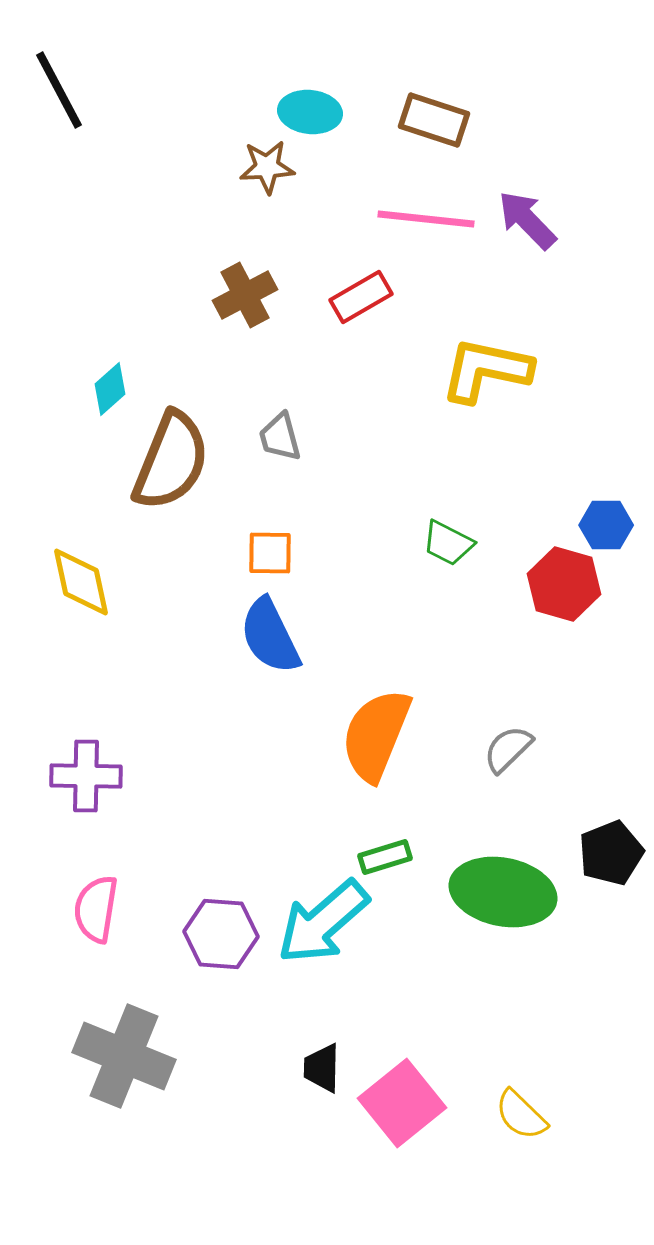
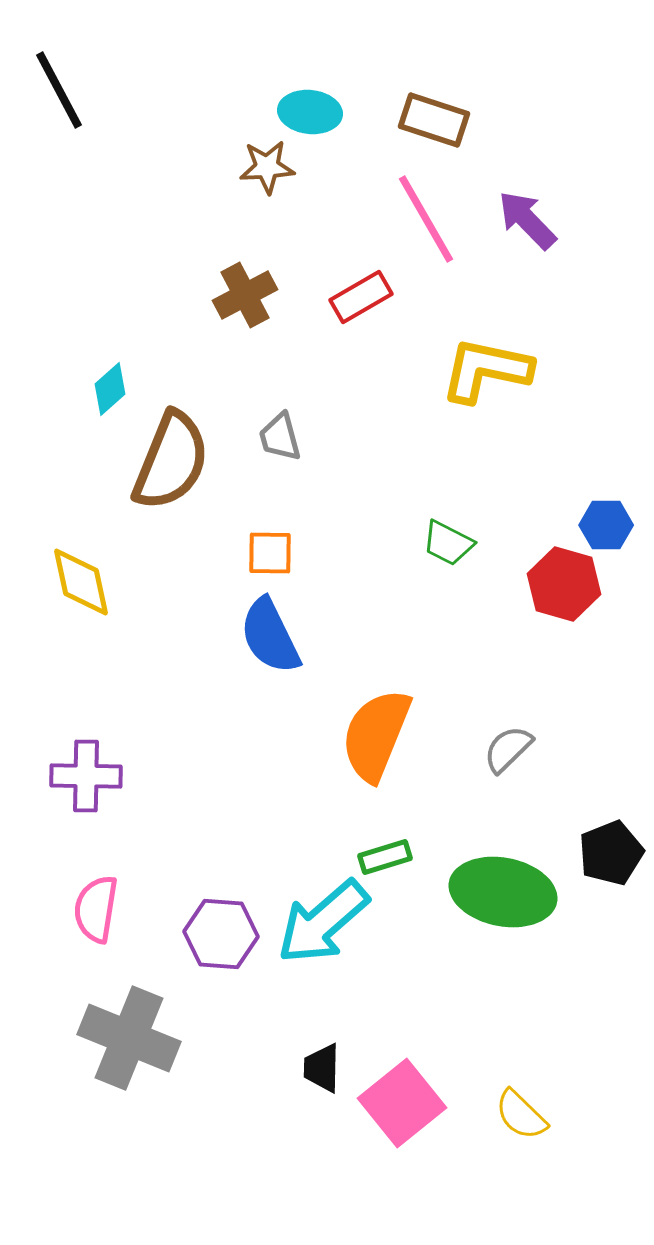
pink line: rotated 54 degrees clockwise
gray cross: moved 5 px right, 18 px up
